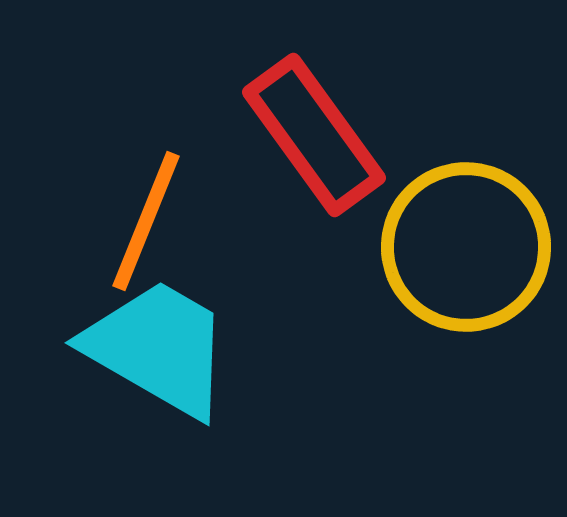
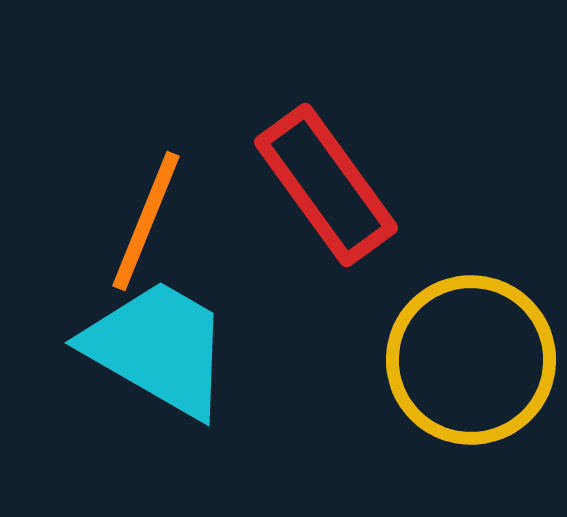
red rectangle: moved 12 px right, 50 px down
yellow circle: moved 5 px right, 113 px down
